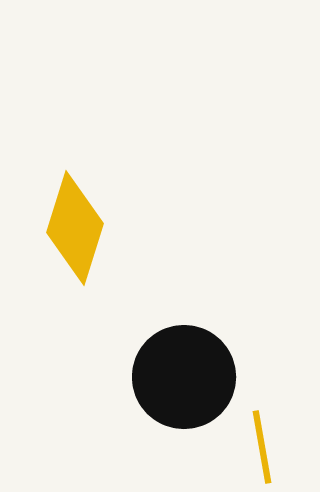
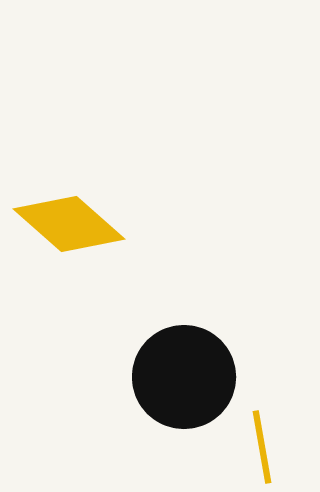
yellow diamond: moved 6 px left, 4 px up; rotated 66 degrees counterclockwise
